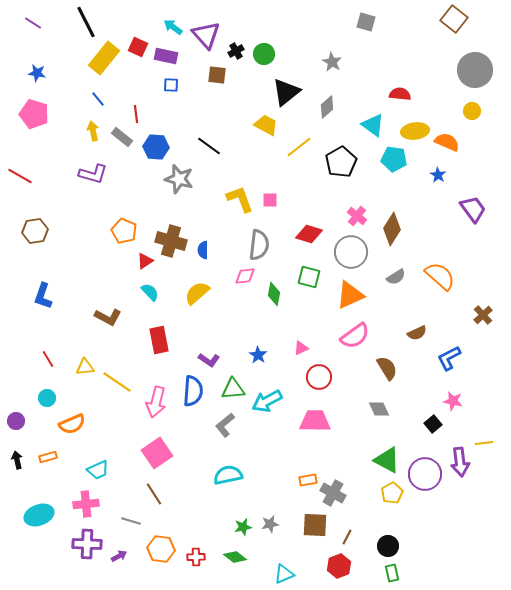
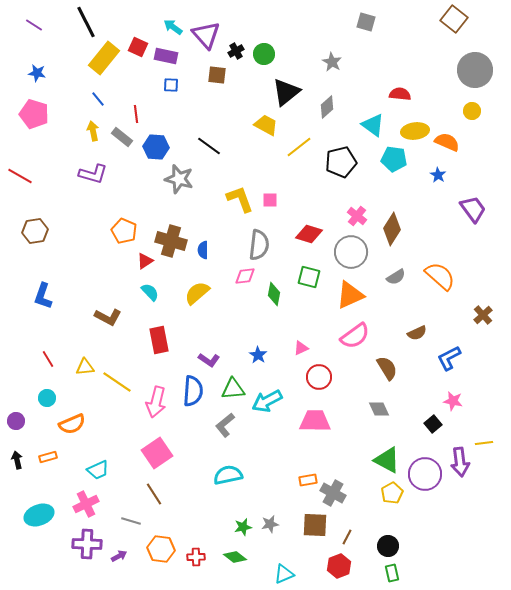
purple line at (33, 23): moved 1 px right, 2 px down
black pentagon at (341, 162): rotated 16 degrees clockwise
pink cross at (86, 504): rotated 20 degrees counterclockwise
